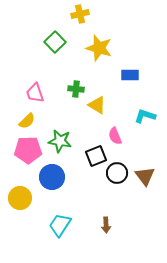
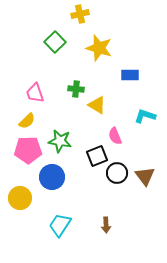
black square: moved 1 px right
